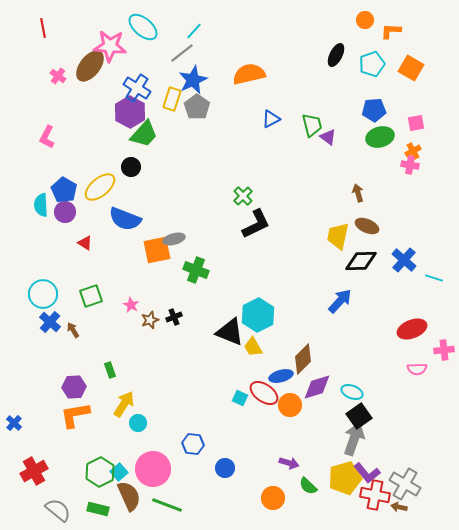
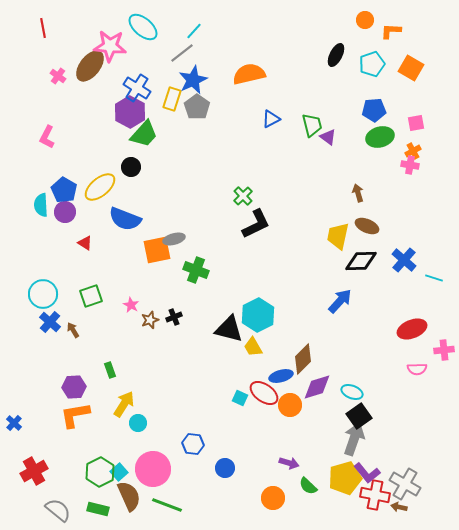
black triangle at (230, 332): moved 1 px left, 3 px up; rotated 8 degrees counterclockwise
